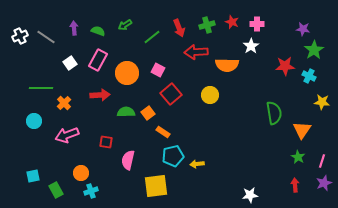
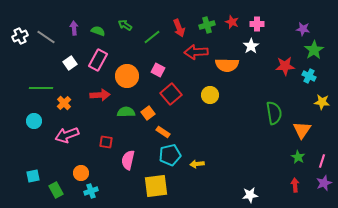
green arrow at (125, 25): rotated 64 degrees clockwise
orange circle at (127, 73): moved 3 px down
cyan pentagon at (173, 156): moved 3 px left, 1 px up
